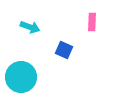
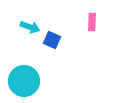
blue square: moved 12 px left, 10 px up
cyan circle: moved 3 px right, 4 px down
